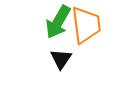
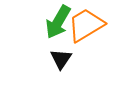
orange trapezoid: rotated 114 degrees counterclockwise
